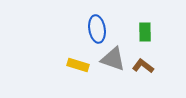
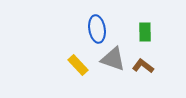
yellow rectangle: rotated 30 degrees clockwise
